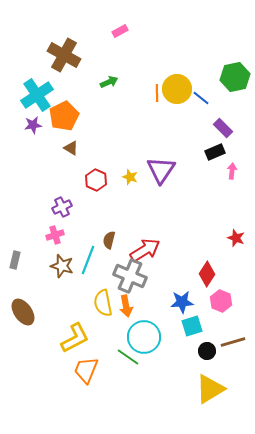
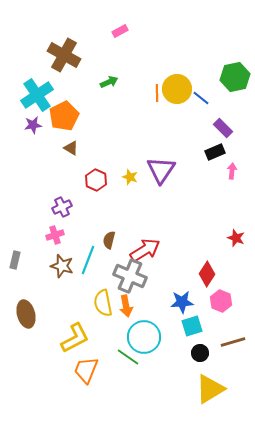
brown ellipse: moved 3 px right, 2 px down; rotated 20 degrees clockwise
black circle: moved 7 px left, 2 px down
